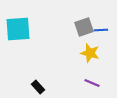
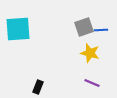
black rectangle: rotated 64 degrees clockwise
